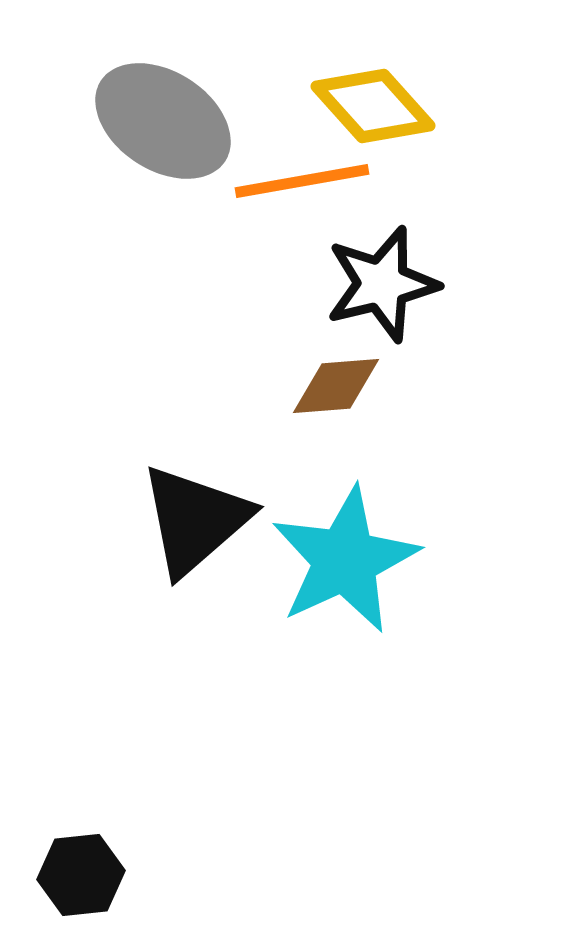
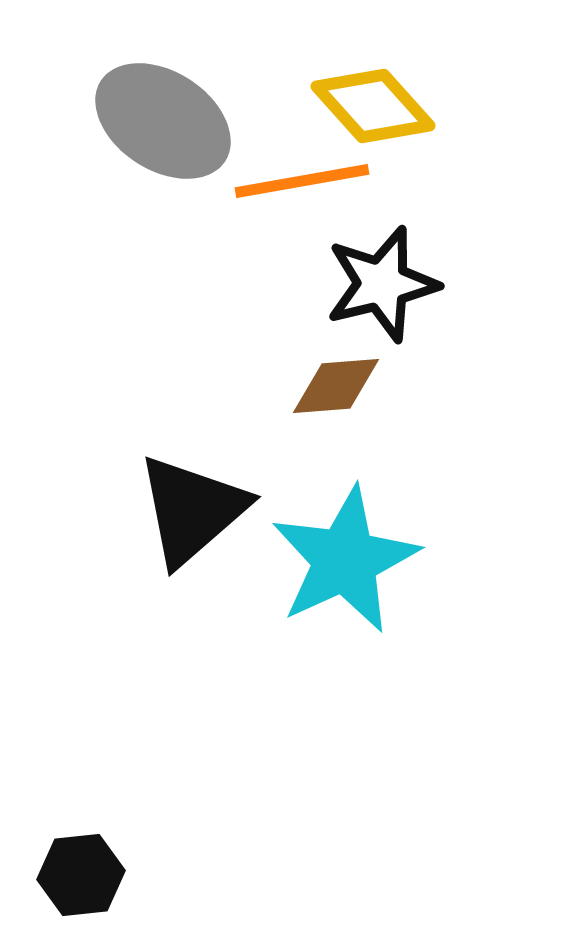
black triangle: moved 3 px left, 10 px up
